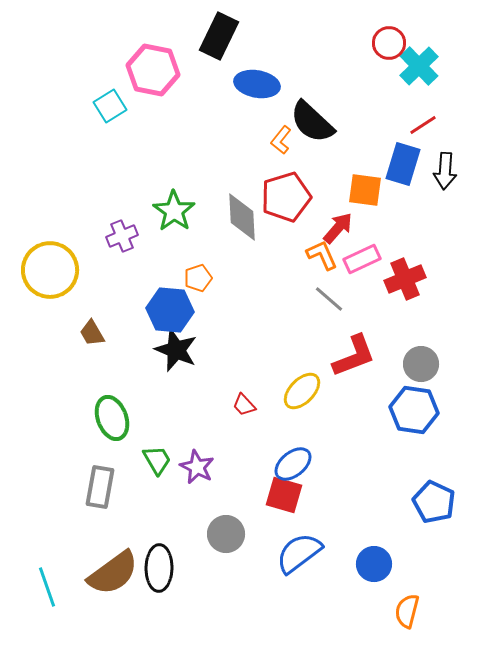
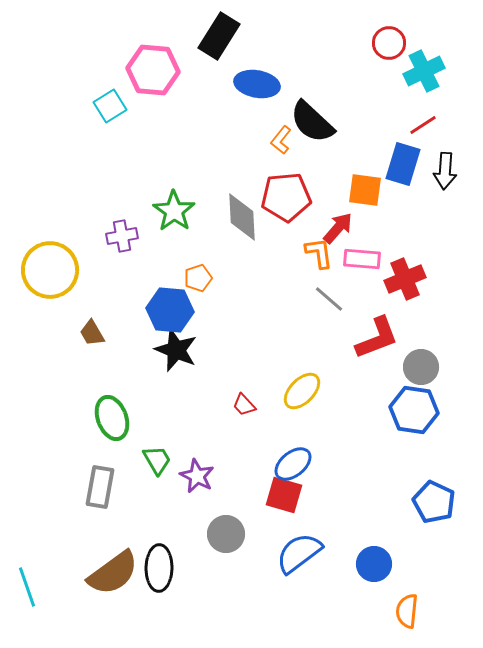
black rectangle at (219, 36): rotated 6 degrees clockwise
cyan cross at (419, 66): moved 5 px right, 5 px down; rotated 18 degrees clockwise
pink hexagon at (153, 70): rotated 6 degrees counterclockwise
red pentagon at (286, 197): rotated 12 degrees clockwise
purple cross at (122, 236): rotated 12 degrees clockwise
orange L-shape at (322, 255): moved 3 px left, 2 px up; rotated 16 degrees clockwise
pink rectangle at (362, 259): rotated 30 degrees clockwise
red L-shape at (354, 356): moved 23 px right, 18 px up
gray circle at (421, 364): moved 3 px down
purple star at (197, 467): moved 9 px down
cyan line at (47, 587): moved 20 px left
orange semicircle at (407, 611): rotated 8 degrees counterclockwise
